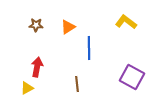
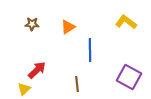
brown star: moved 4 px left, 1 px up
blue line: moved 1 px right, 2 px down
red arrow: moved 3 px down; rotated 36 degrees clockwise
purple square: moved 3 px left
yellow triangle: moved 3 px left, 1 px down; rotated 16 degrees counterclockwise
